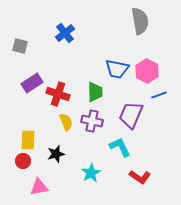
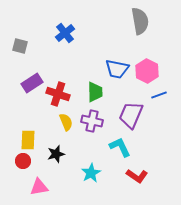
red L-shape: moved 3 px left, 1 px up
